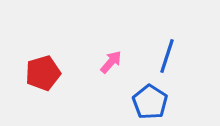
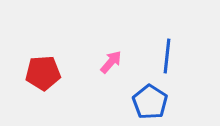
blue line: rotated 12 degrees counterclockwise
red pentagon: rotated 12 degrees clockwise
